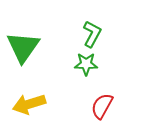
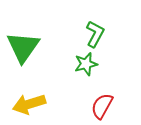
green L-shape: moved 3 px right
green star: rotated 15 degrees counterclockwise
